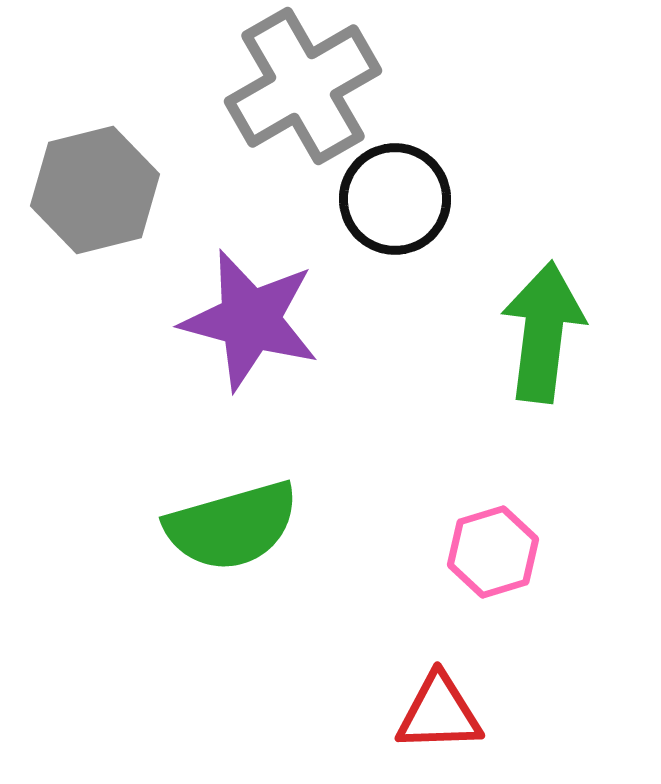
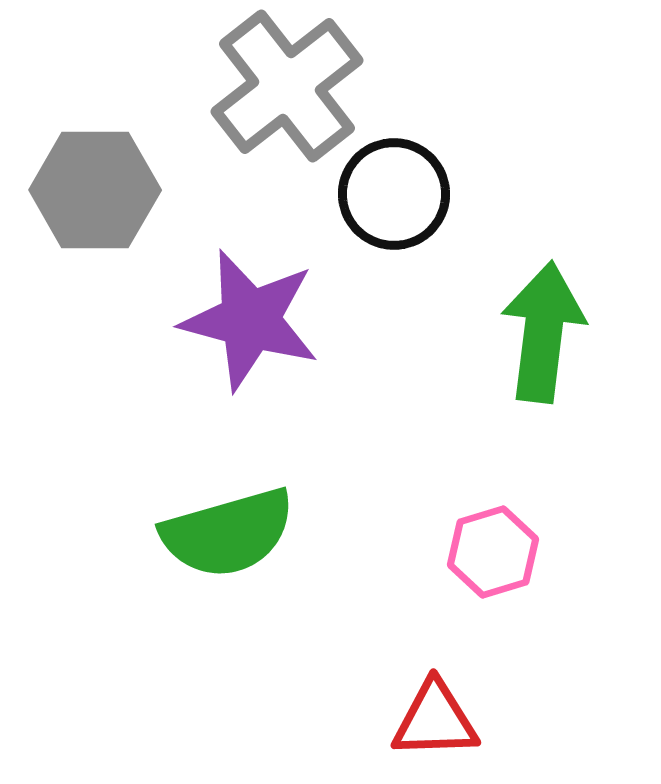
gray cross: moved 16 px left; rotated 8 degrees counterclockwise
gray hexagon: rotated 14 degrees clockwise
black circle: moved 1 px left, 5 px up
green semicircle: moved 4 px left, 7 px down
red triangle: moved 4 px left, 7 px down
